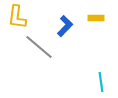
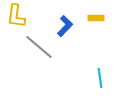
yellow L-shape: moved 1 px left, 1 px up
cyan line: moved 1 px left, 4 px up
